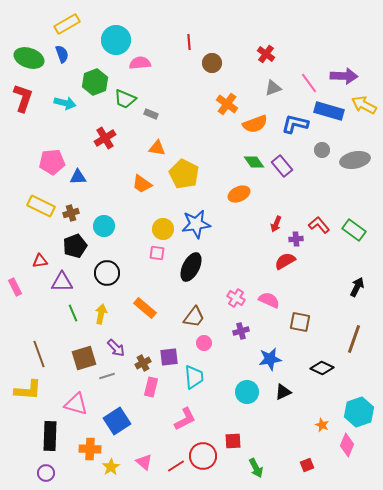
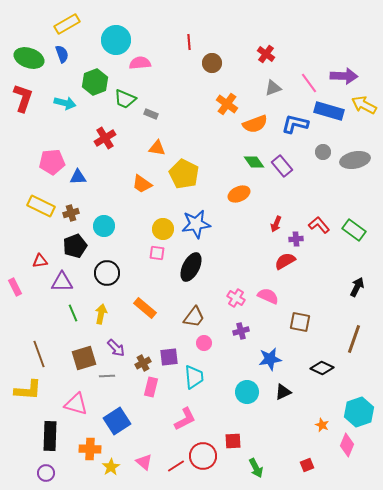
gray circle at (322, 150): moved 1 px right, 2 px down
pink semicircle at (269, 300): moved 1 px left, 4 px up
gray line at (107, 376): rotated 14 degrees clockwise
